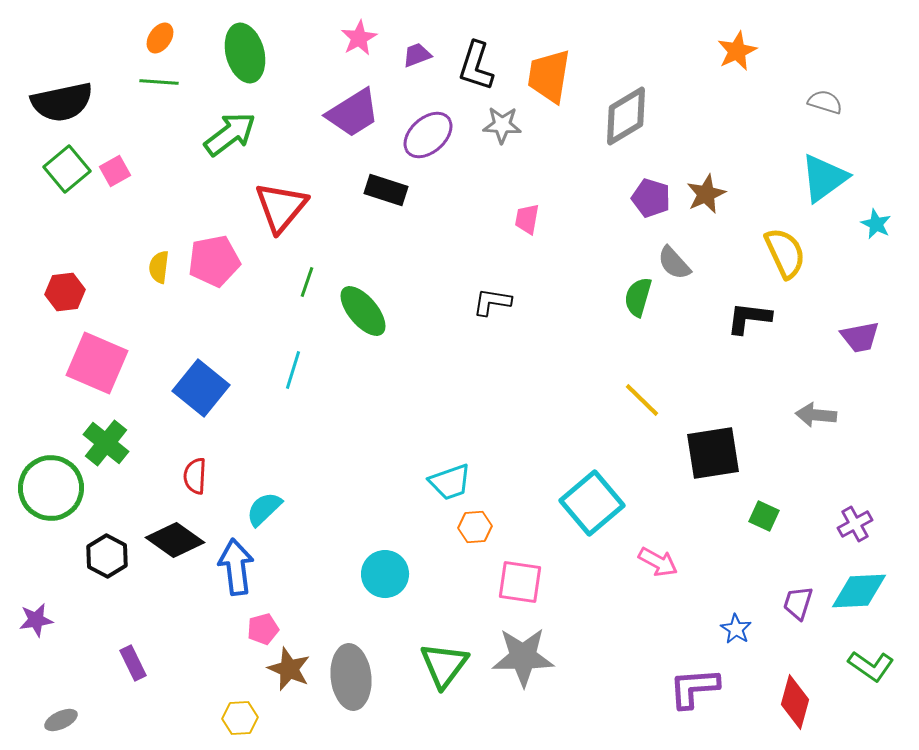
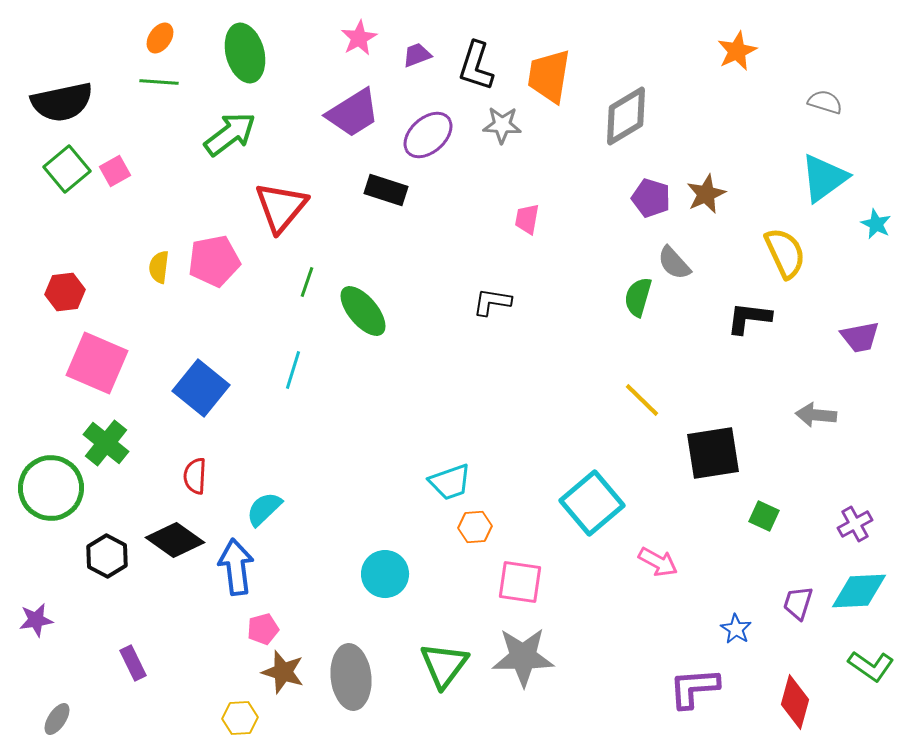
brown star at (289, 669): moved 6 px left, 3 px down; rotated 6 degrees counterclockwise
gray ellipse at (61, 720): moved 4 px left, 1 px up; rotated 32 degrees counterclockwise
